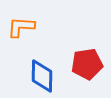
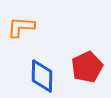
red pentagon: moved 3 px down; rotated 16 degrees counterclockwise
